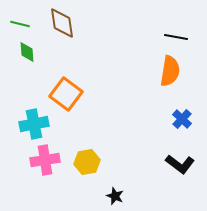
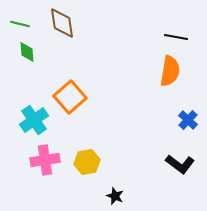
orange square: moved 4 px right, 3 px down; rotated 12 degrees clockwise
blue cross: moved 6 px right, 1 px down
cyan cross: moved 4 px up; rotated 24 degrees counterclockwise
